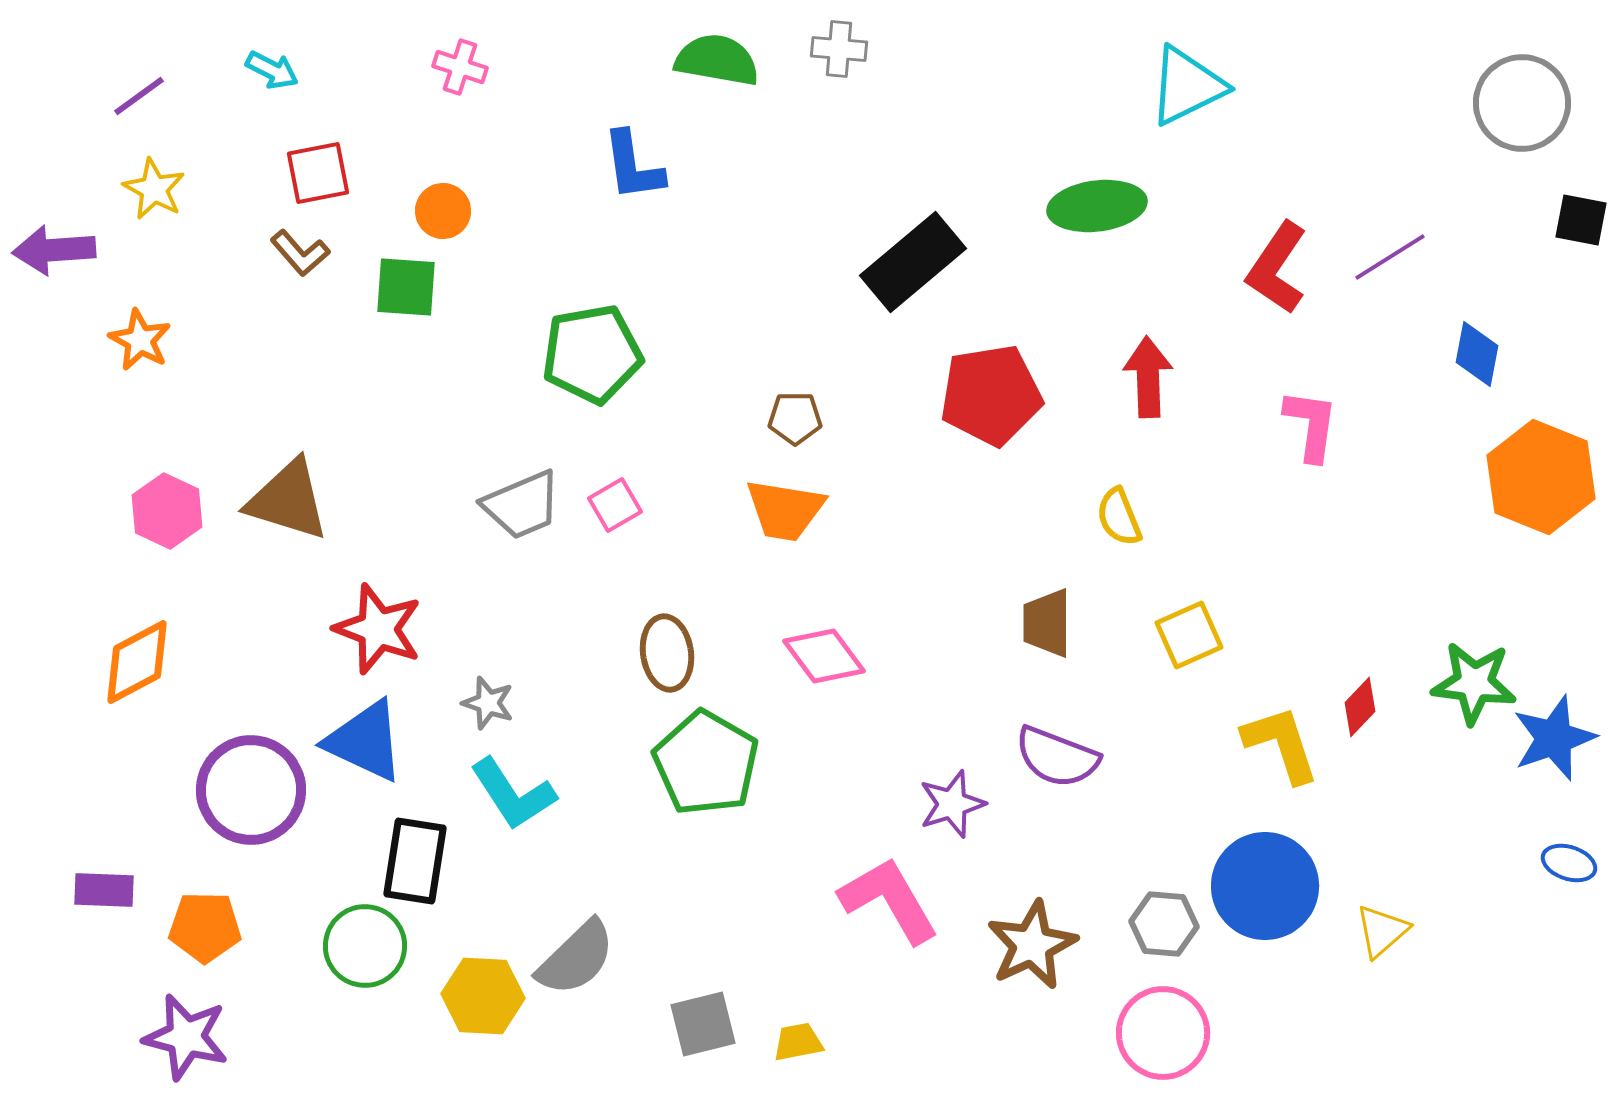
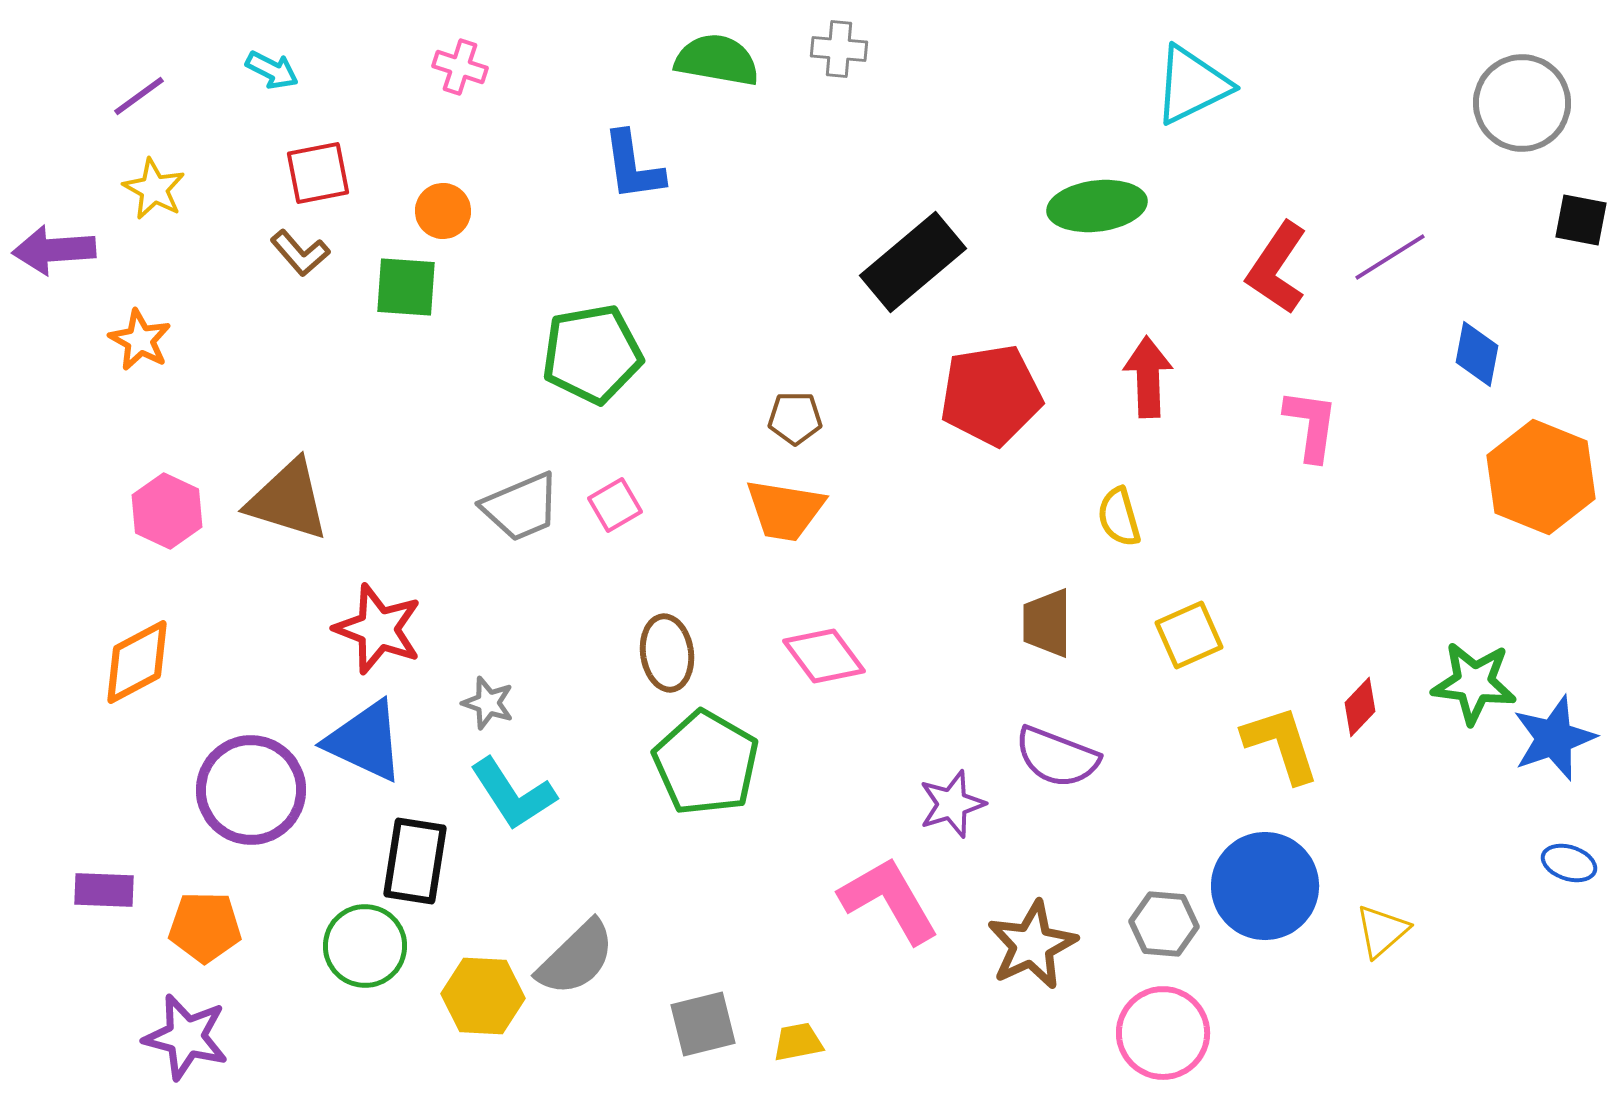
cyan triangle at (1187, 86): moved 5 px right, 1 px up
gray trapezoid at (522, 505): moved 1 px left, 2 px down
yellow semicircle at (1119, 517): rotated 6 degrees clockwise
